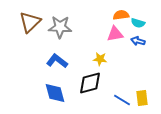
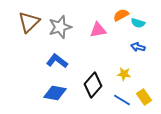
orange semicircle: rotated 21 degrees counterclockwise
brown triangle: moved 1 px left
gray star: rotated 20 degrees counterclockwise
pink triangle: moved 17 px left, 4 px up
blue arrow: moved 6 px down
yellow star: moved 24 px right, 15 px down
black diamond: moved 3 px right, 2 px down; rotated 35 degrees counterclockwise
blue diamond: rotated 65 degrees counterclockwise
yellow rectangle: moved 2 px right, 1 px up; rotated 28 degrees counterclockwise
